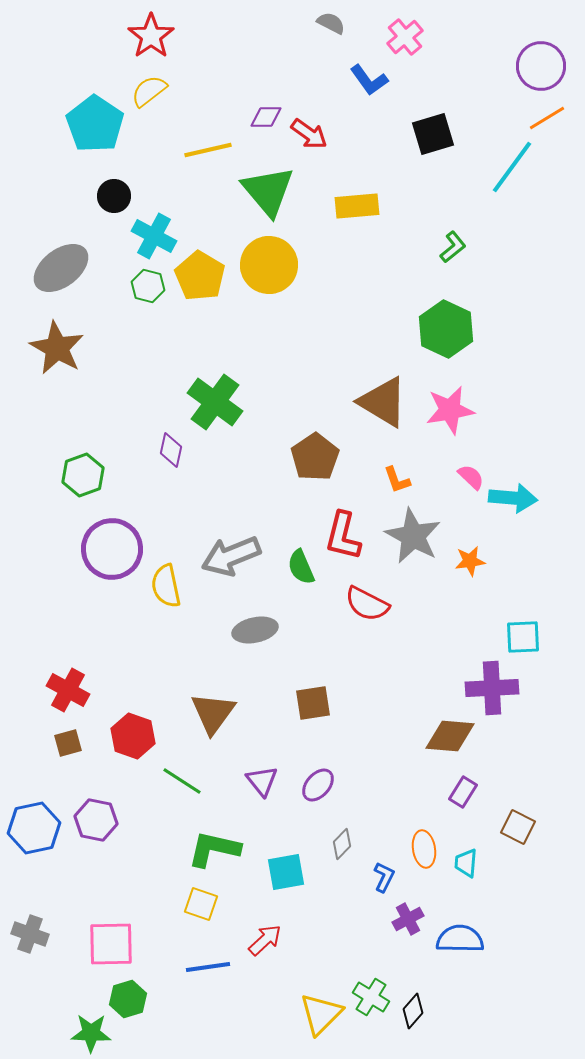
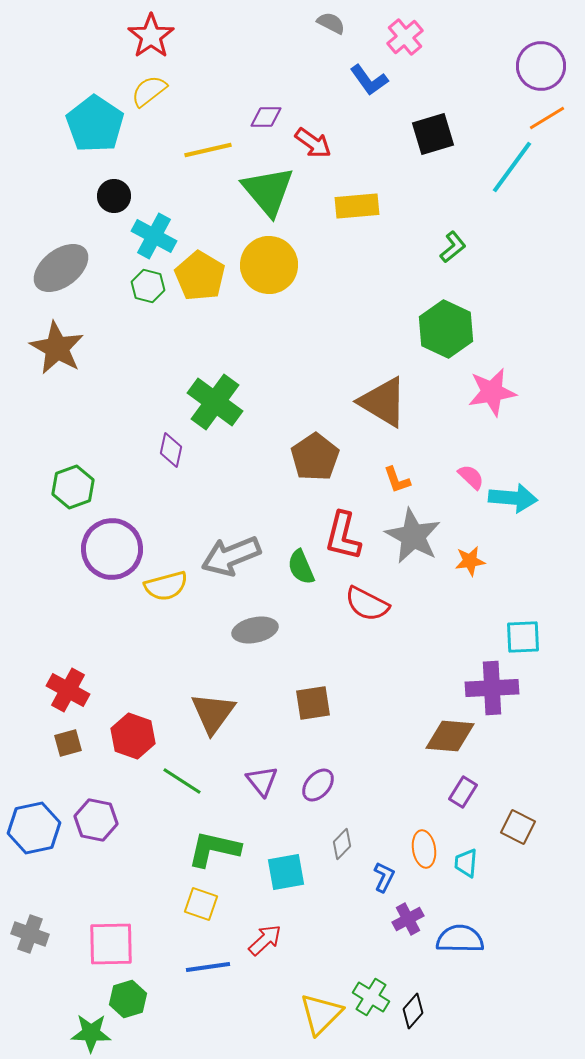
red arrow at (309, 134): moved 4 px right, 9 px down
pink star at (450, 410): moved 42 px right, 18 px up
green hexagon at (83, 475): moved 10 px left, 12 px down
yellow semicircle at (166, 586): rotated 93 degrees counterclockwise
